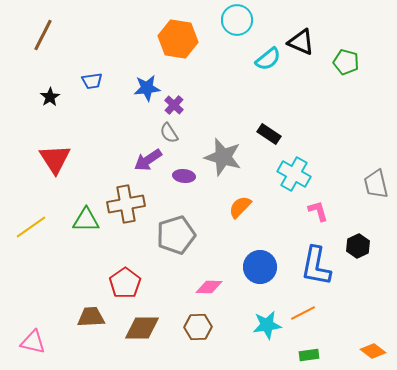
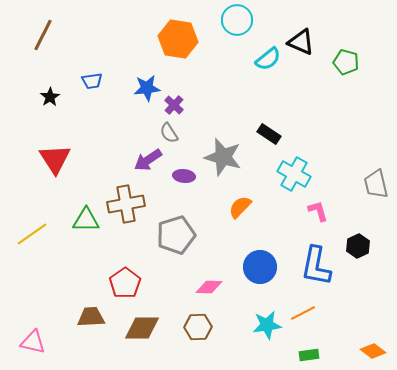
yellow line: moved 1 px right, 7 px down
